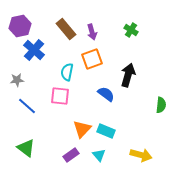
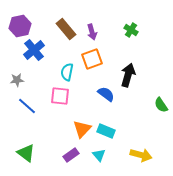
blue cross: rotated 10 degrees clockwise
green semicircle: rotated 140 degrees clockwise
green triangle: moved 5 px down
